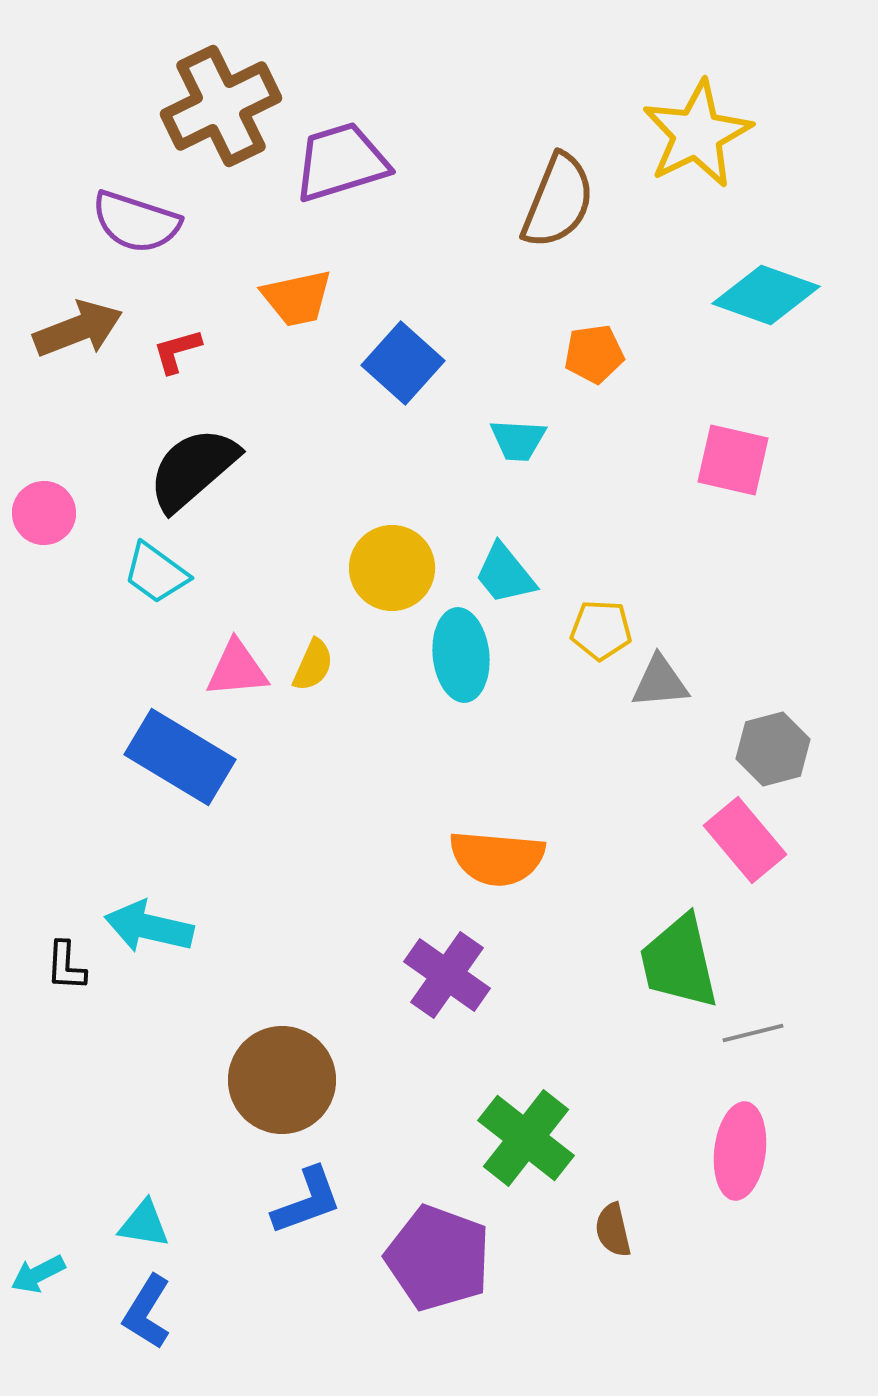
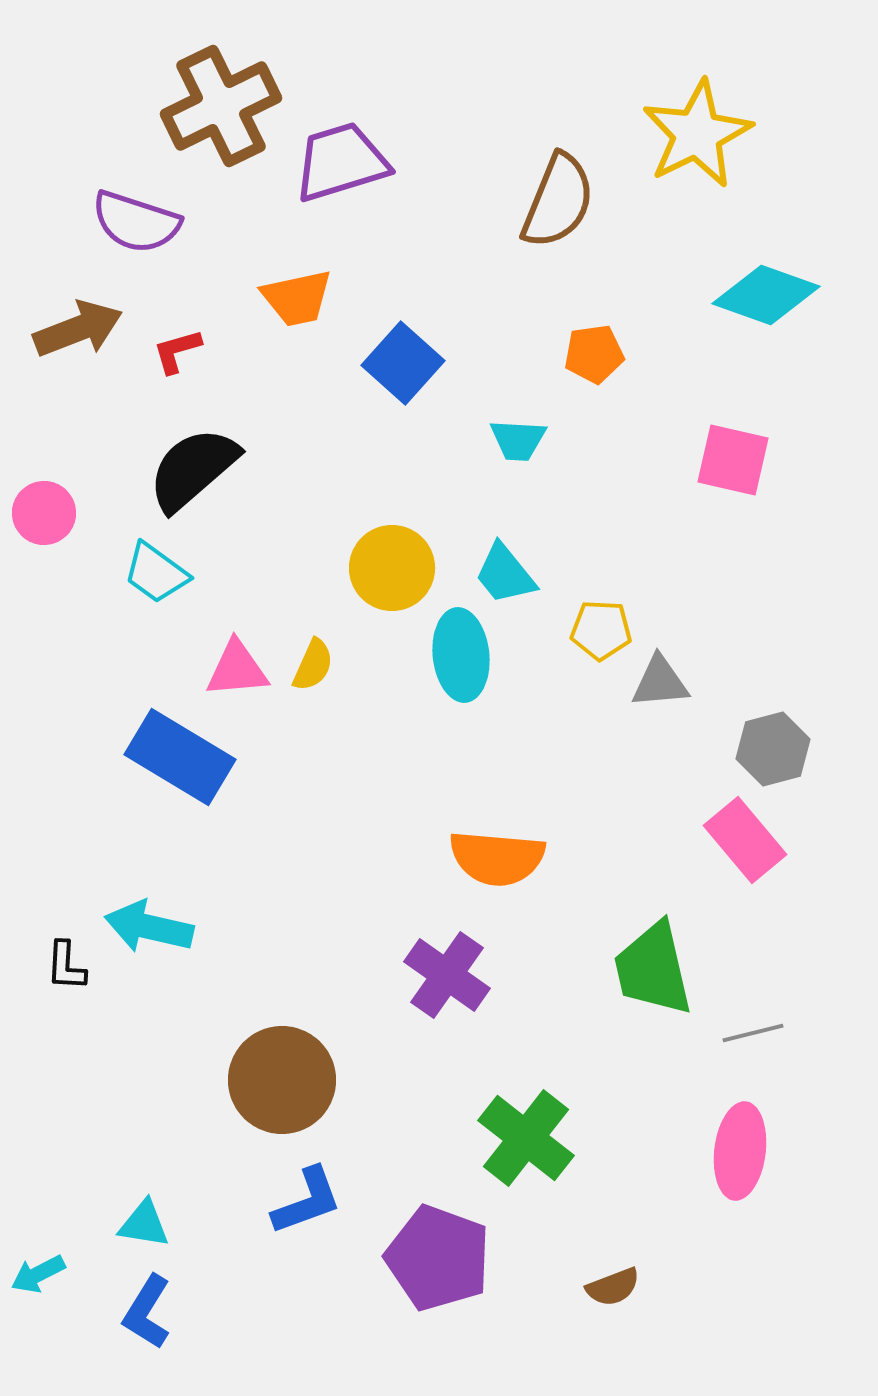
green trapezoid at (679, 962): moved 26 px left, 7 px down
brown semicircle at (613, 1230): moved 57 px down; rotated 98 degrees counterclockwise
